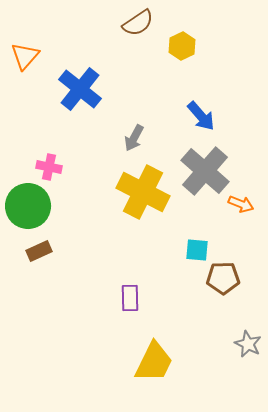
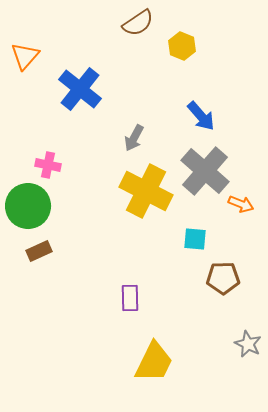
yellow hexagon: rotated 12 degrees counterclockwise
pink cross: moved 1 px left, 2 px up
yellow cross: moved 3 px right, 1 px up
cyan square: moved 2 px left, 11 px up
